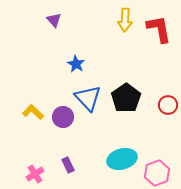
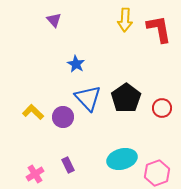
red circle: moved 6 px left, 3 px down
